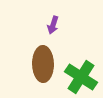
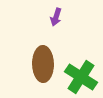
purple arrow: moved 3 px right, 8 px up
